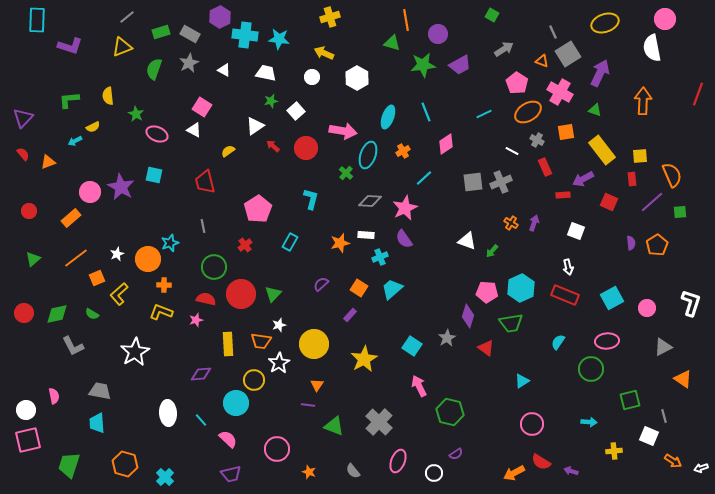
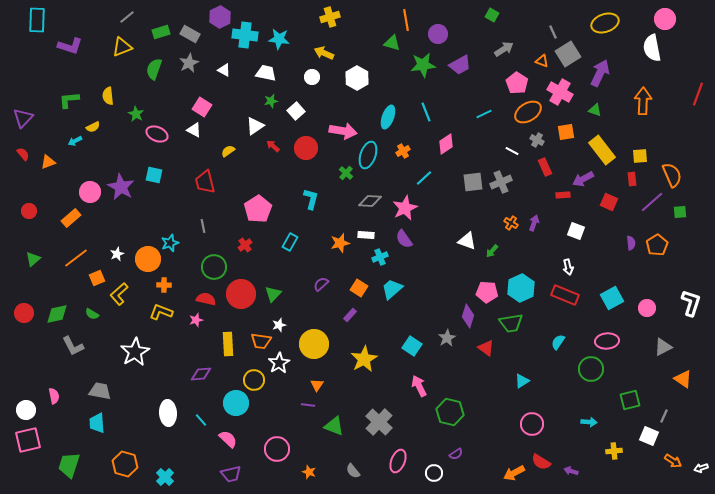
gray line at (664, 416): rotated 40 degrees clockwise
